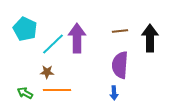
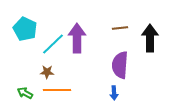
brown line: moved 3 px up
